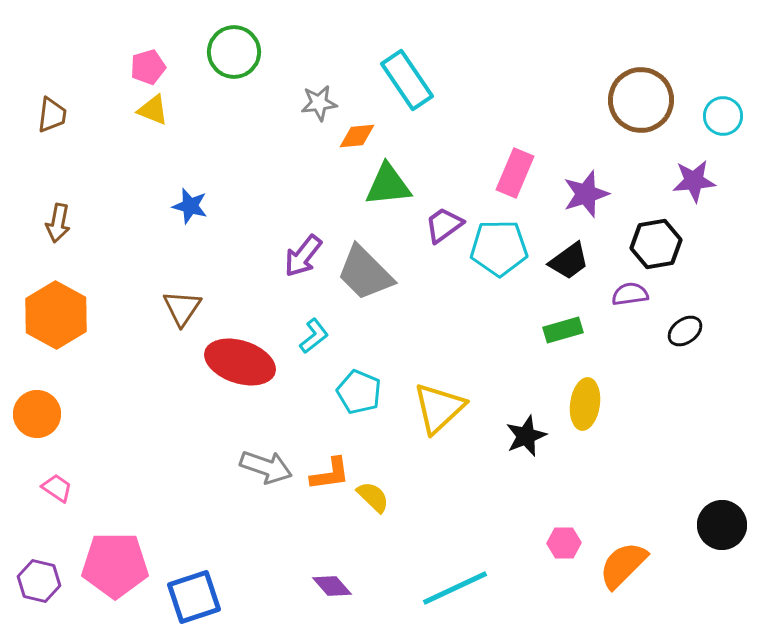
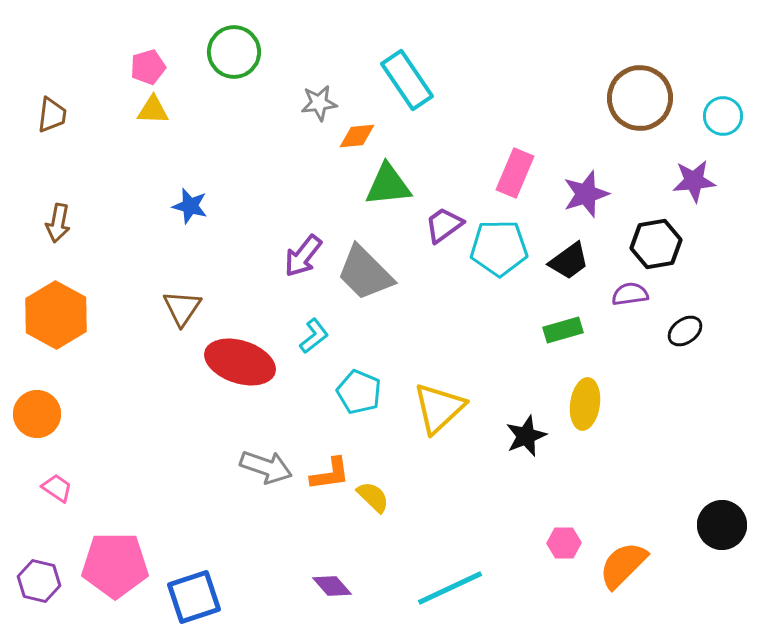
brown circle at (641, 100): moved 1 px left, 2 px up
yellow triangle at (153, 110): rotated 20 degrees counterclockwise
cyan line at (455, 588): moved 5 px left
